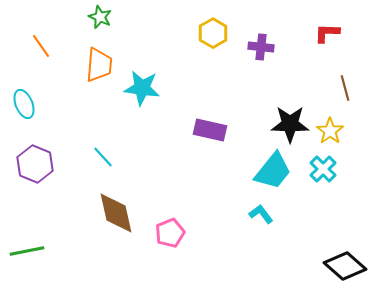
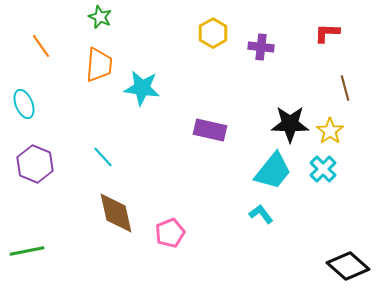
black diamond: moved 3 px right
